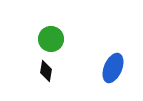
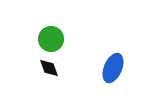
black diamond: moved 3 px right, 3 px up; rotated 30 degrees counterclockwise
